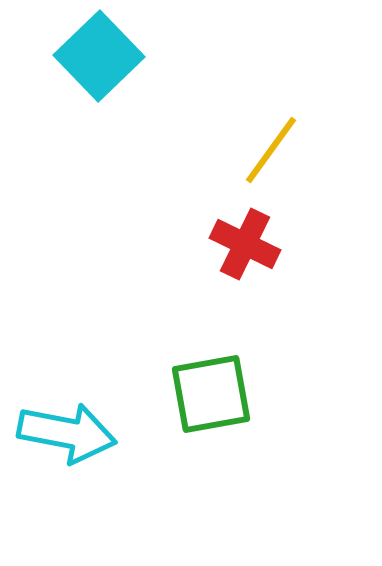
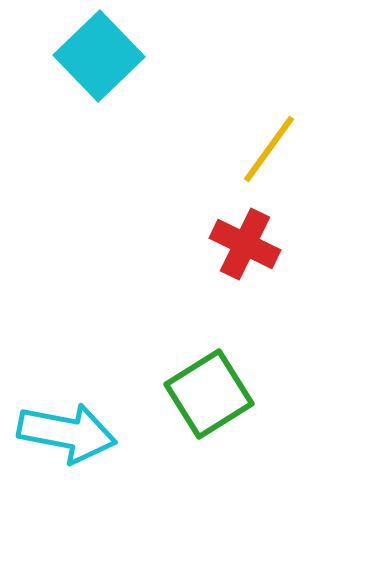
yellow line: moved 2 px left, 1 px up
green square: moved 2 px left; rotated 22 degrees counterclockwise
